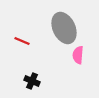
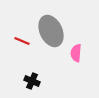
gray ellipse: moved 13 px left, 3 px down
pink semicircle: moved 2 px left, 2 px up
